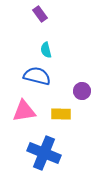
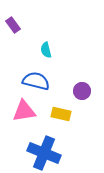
purple rectangle: moved 27 px left, 11 px down
blue semicircle: moved 1 px left, 5 px down
yellow rectangle: rotated 12 degrees clockwise
